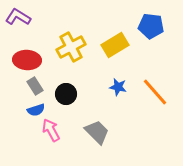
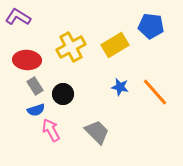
blue star: moved 2 px right
black circle: moved 3 px left
